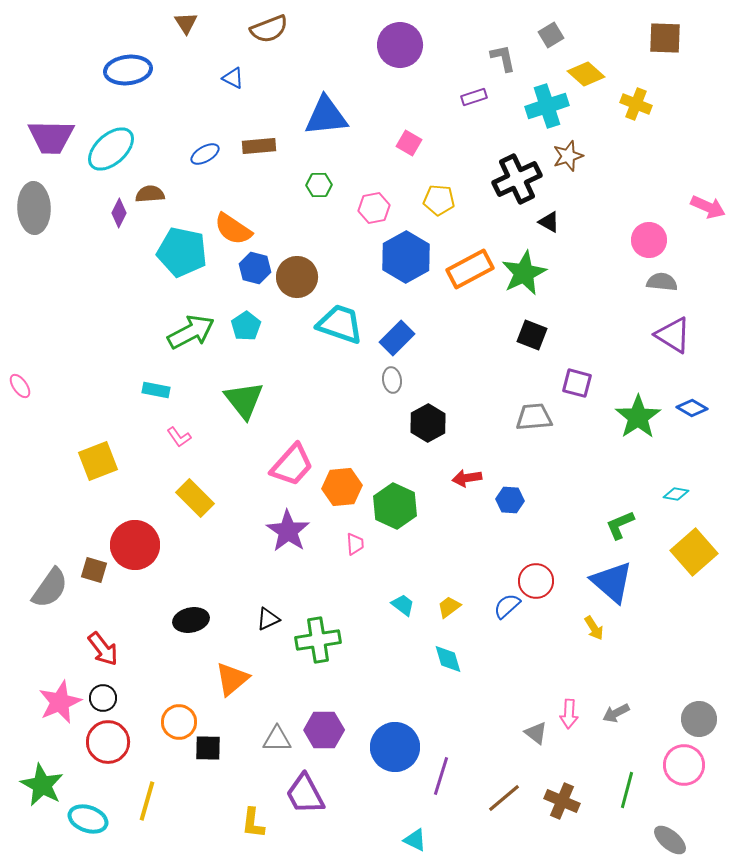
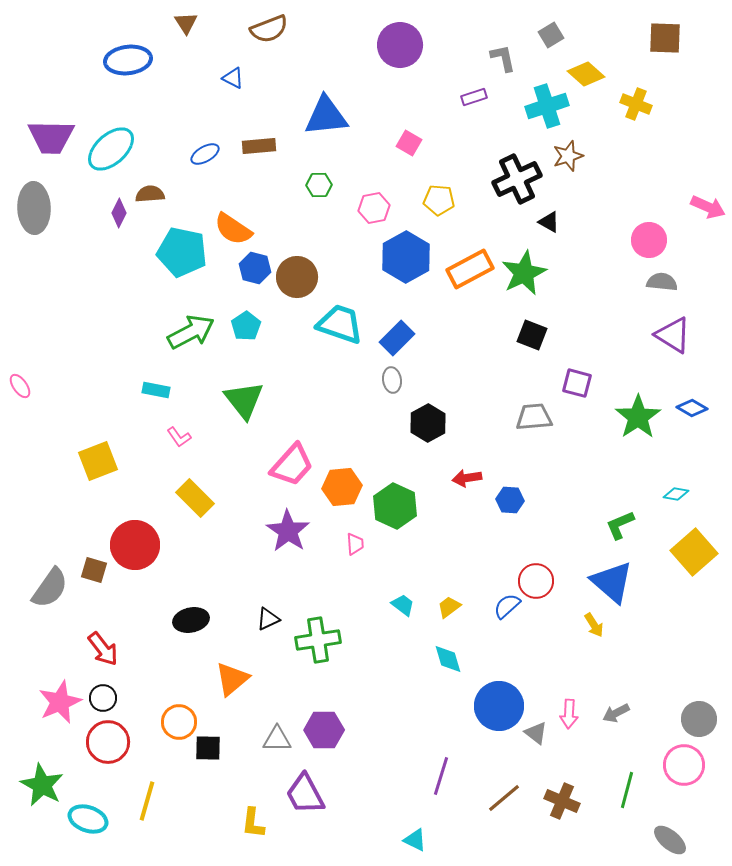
blue ellipse at (128, 70): moved 10 px up
yellow arrow at (594, 628): moved 3 px up
blue circle at (395, 747): moved 104 px right, 41 px up
